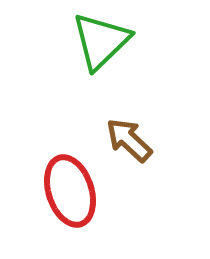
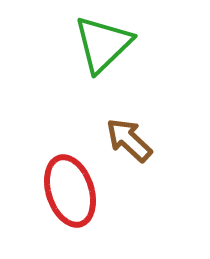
green triangle: moved 2 px right, 3 px down
